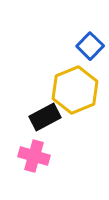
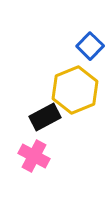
pink cross: rotated 12 degrees clockwise
